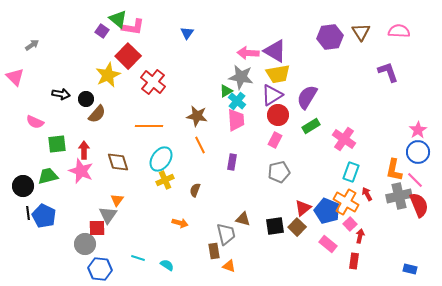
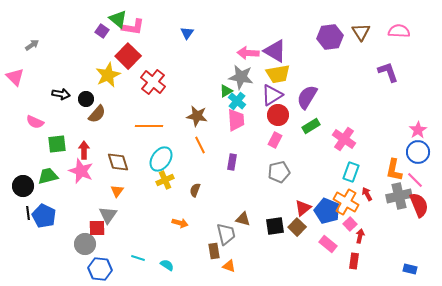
orange triangle at (117, 200): moved 9 px up
